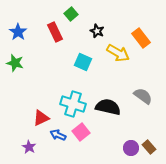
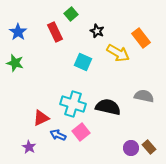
gray semicircle: moved 1 px right; rotated 24 degrees counterclockwise
